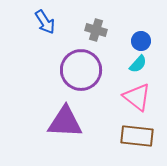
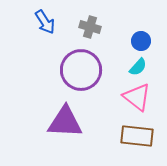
gray cross: moved 6 px left, 3 px up
cyan semicircle: moved 3 px down
